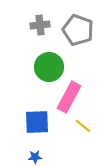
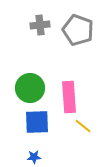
green circle: moved 19 px left, 21 px down
pink rectangle: rotated 32 degrees counterclockwise
blue star: moved 1 px left
